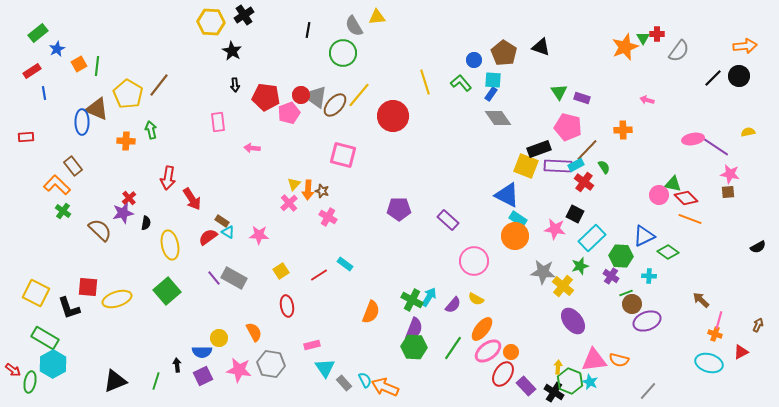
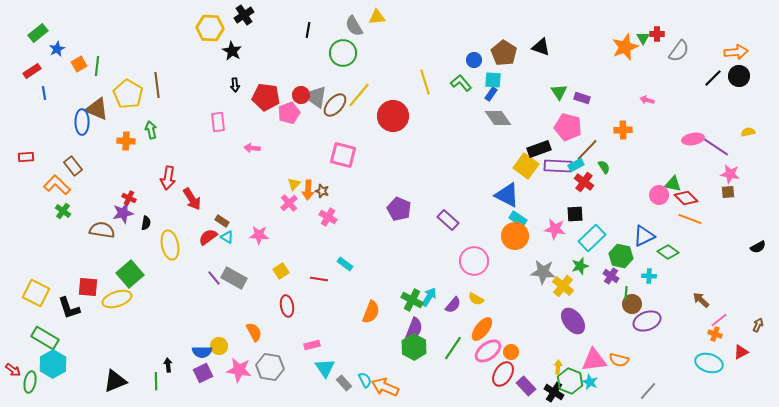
yellow hexagon at (211, 22): moved 1 px left, 6 px down
orange arrow at (745, 46): moved 9 px left, 6 px down
brown line at (159, 85): moved 2 px left; rotated 45 degrees counterclockwise
red rectangle at (26, 137): moved 20 px down
yellow square at (526, 166): rotated 15 degrees clockwise
red cross at (129, 198): rotated 24 degrees counterclockwise
purple pentagon at (399, 209): rotated 25 degrees clockwise
black square at (575, 214): rotated 30 degrees counterclockwise
brown semicircle at (100, 230): moved 2 px right; rotated 35 degrees counterclockwise
cyan triangle at (228, 232): moved 1 px left, 5 px down
green hexagon at (621, 256): rotated 10 degrees clockwise
red line at (319, 275): moved 4 px down; rotated 42 degrees clockwise
green square at (167, 291): moved 37 px left, 17 px up
green line at (626, 293): rotated 64 degrees counterclockwise
pink line at (719, 320): rotated 36 degrees clockwise
yellow circle at (219, 338): moved 8 px down
green hexagon at (414, 347): rotated 25 degrees clockwise
gray hexagon at (271, 364): moved 1 px left, 3 px down
black arrow at (177, 365): moved 9 px left
purple square at (203, 376): moved 3 px up
green line at (156, 381): rotated 18 degrees counterclockwise
